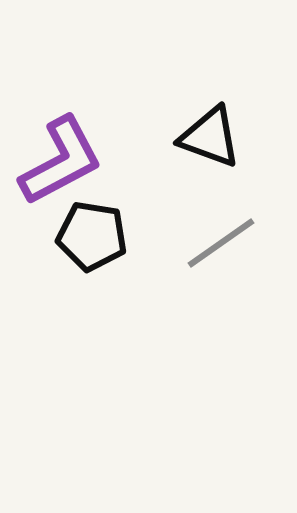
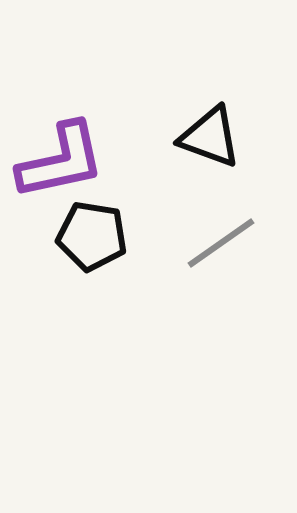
purple L-shape: rotated 16 degrees clockwise
